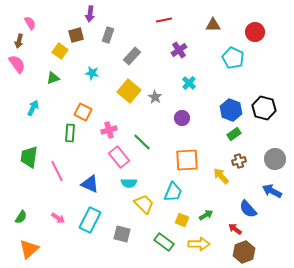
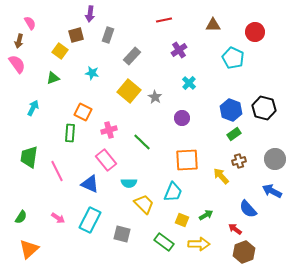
pink rectangle at (119, 157): moved 13 px left, 3 px down
